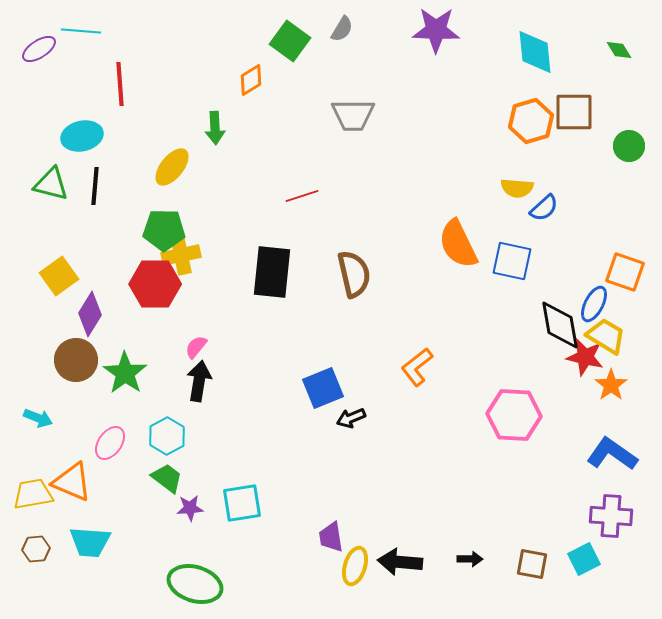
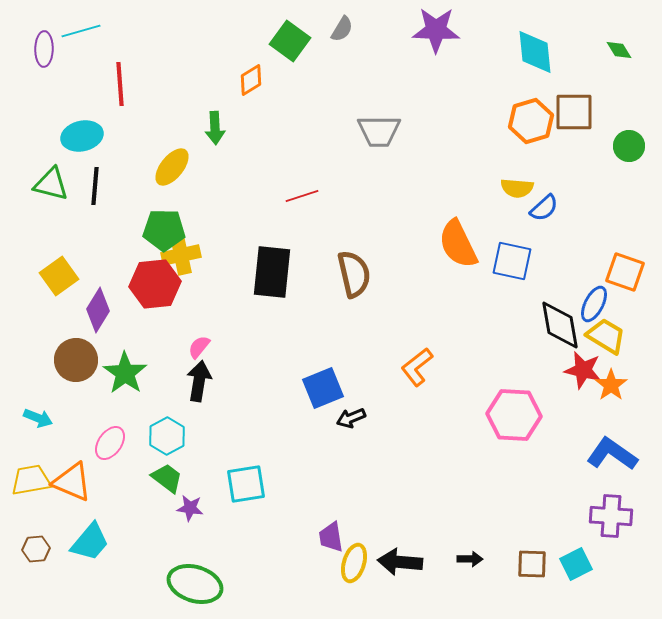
cyan line at (81, 31): rotated 21 degrees counterclockwise
purple ellipse at (39, 49): moved 5 px right; rotated 56 degrees counterclockwise
gray trapezoid at (353, 115): moved 26 px right, 16 px down
red hexagon at (155, 284): rotated 6 degrees counterclockwise
purple diamond at (90, 314): moved 8 px right, 4 px up
pink semicircle at (196, 347): moved 3 px right
red star at (585, 357): moved 2 px left, 13 px down
yellow trapezoid at (33, 494): moved 2 px left, 14 px up
cyan square at (242, 503): moved 4 px right, 19 px up
purple star at (190, 508): rotated 12 degrees clockwise
cyan trapezoid at (90, 542): rotated 54 degrees counterclockwise
cyan square at (584, 559): moved 8 px left, 5 px down
brown square at (532, 564): rotated 8 degrees counterclockwise
yellow ellipse at (355, 566): moved 1 px left, 3 px up
